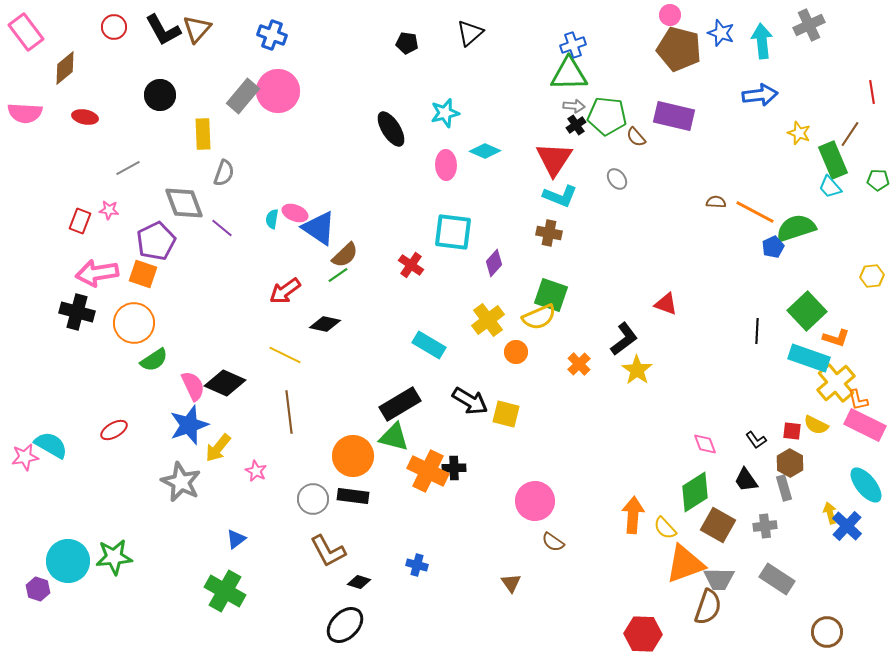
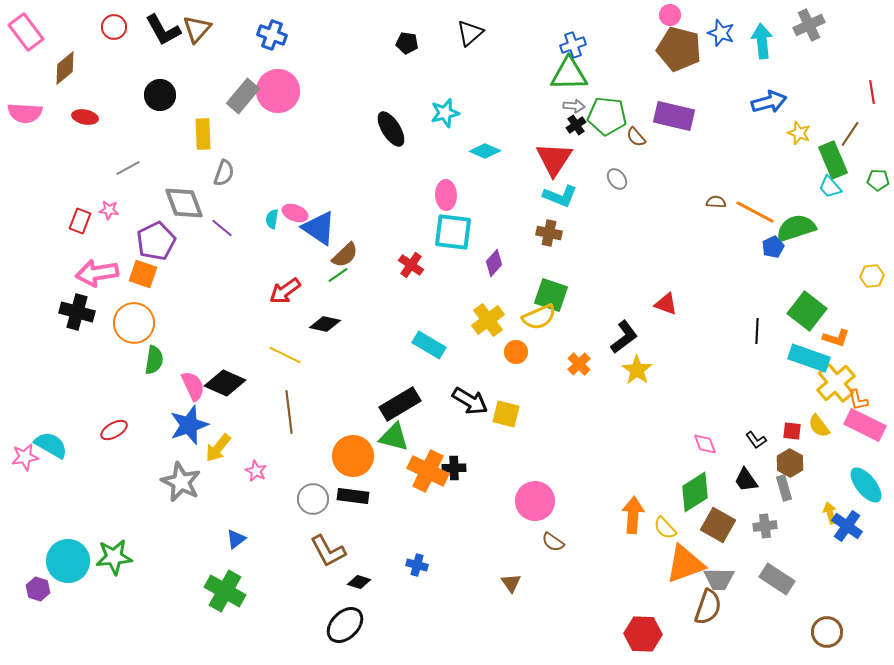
blue arrow at (760, 95): moved 9 px right, 7 px down; rotated 8 degrees counterclockwise
pink ellipse at (446, 165): moved 30 px down
green square at (807, 311): rotated 9 degrees counterclockwise
black L-shape at (624, 339): moved 2 px up
green semicircle at (154, 360): rotated 48 degrees counterclockwise
yellow semicircle at (816, 425): moved 3 px right, 1 px down; rotated 25 degrees clockwise
blue cross at (847, 526): rotated 8 degrees counterclockwise
